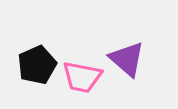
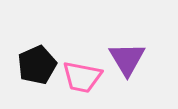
purple triangle: rotated 18 degrees clockwise
